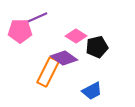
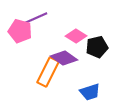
pink pentagon: rotated 15 degrees clockwise
blue trapezoid: moved 2 px left, 1 px down; rotated 10 degrees clockwise
